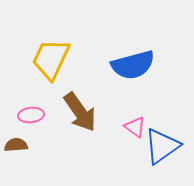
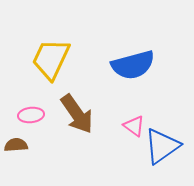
brown arrow: moved 3 px left, 2 px down
pink triangle: moved 1 px left, 1 px up
